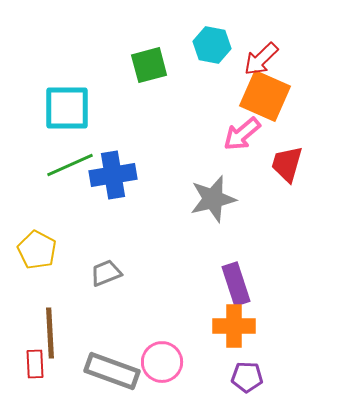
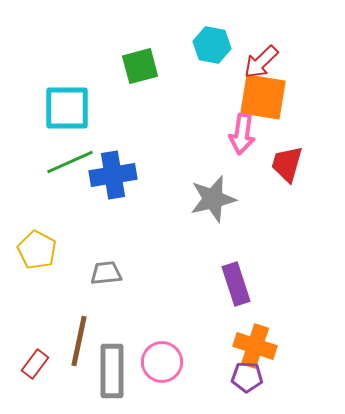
red arrow: moved 3 px down
green square: moved 9 px left, 1 px down
orange square: moved 2 px left, 1 px down; rotated 15 degrees counterclockwise
pink arrow: rotated 42 degrees counterclockwise
green line: moved 3 px up
gray trapezoid: rotated 16 degrees clockwise
orange cross: moved 21 px right, 20 px down; rotated 18 degrees clockwise
brown line: moved 29 px right, 8 px down; rotated 15 degrees clockwise
red rectangle: rotated 40 degrees clockwise
gray rectangle: rotated 70 degrees clockwise
